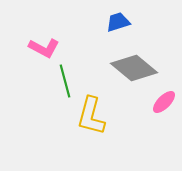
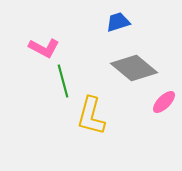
green line: moved 2 px left
